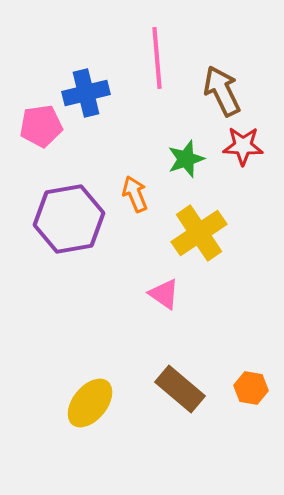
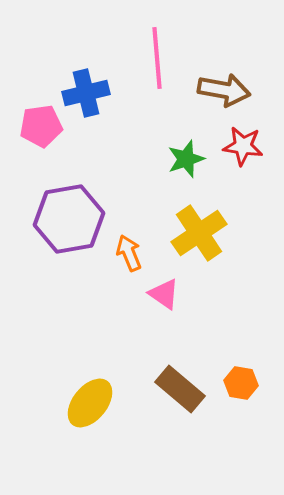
brown arrow: moved 2 px right, 1 px up; rotated 126 degrees clockwise
red star: rotated 6 degrees clockwise
orange arrow: moved 6 px left, 59 px down
orange hexagon: moved 10 px left, 5 px up
